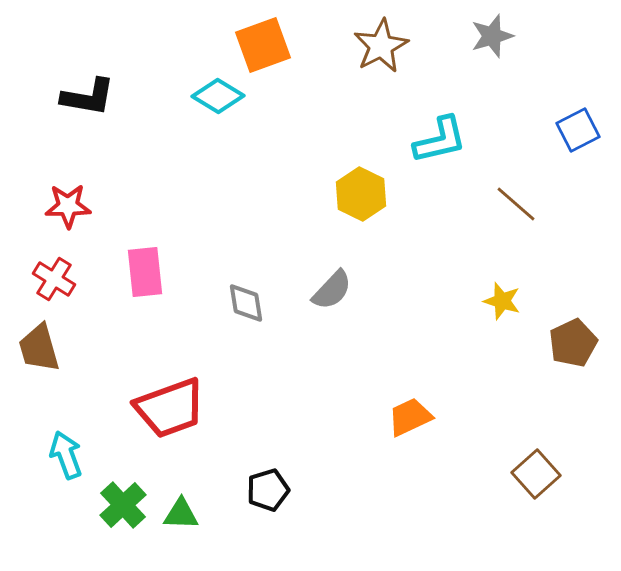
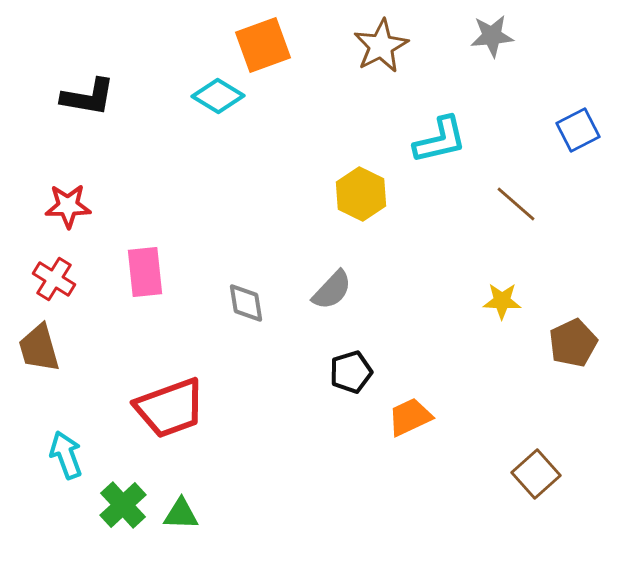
gray star: rotated 12 degrees clockwise
yellow star: rotated 15 degrees counterclockwise
black pentagon: moved 83 px right, 118 px up
